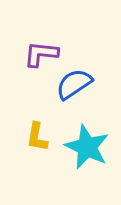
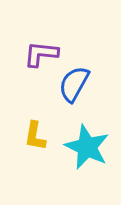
blue semicircle: rotated 27 degrees counterclockwise
yellow L-shape: moved 2 px left, 1 px up
